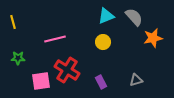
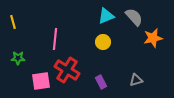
pink line: rotated 70 degrees counterclockwise
